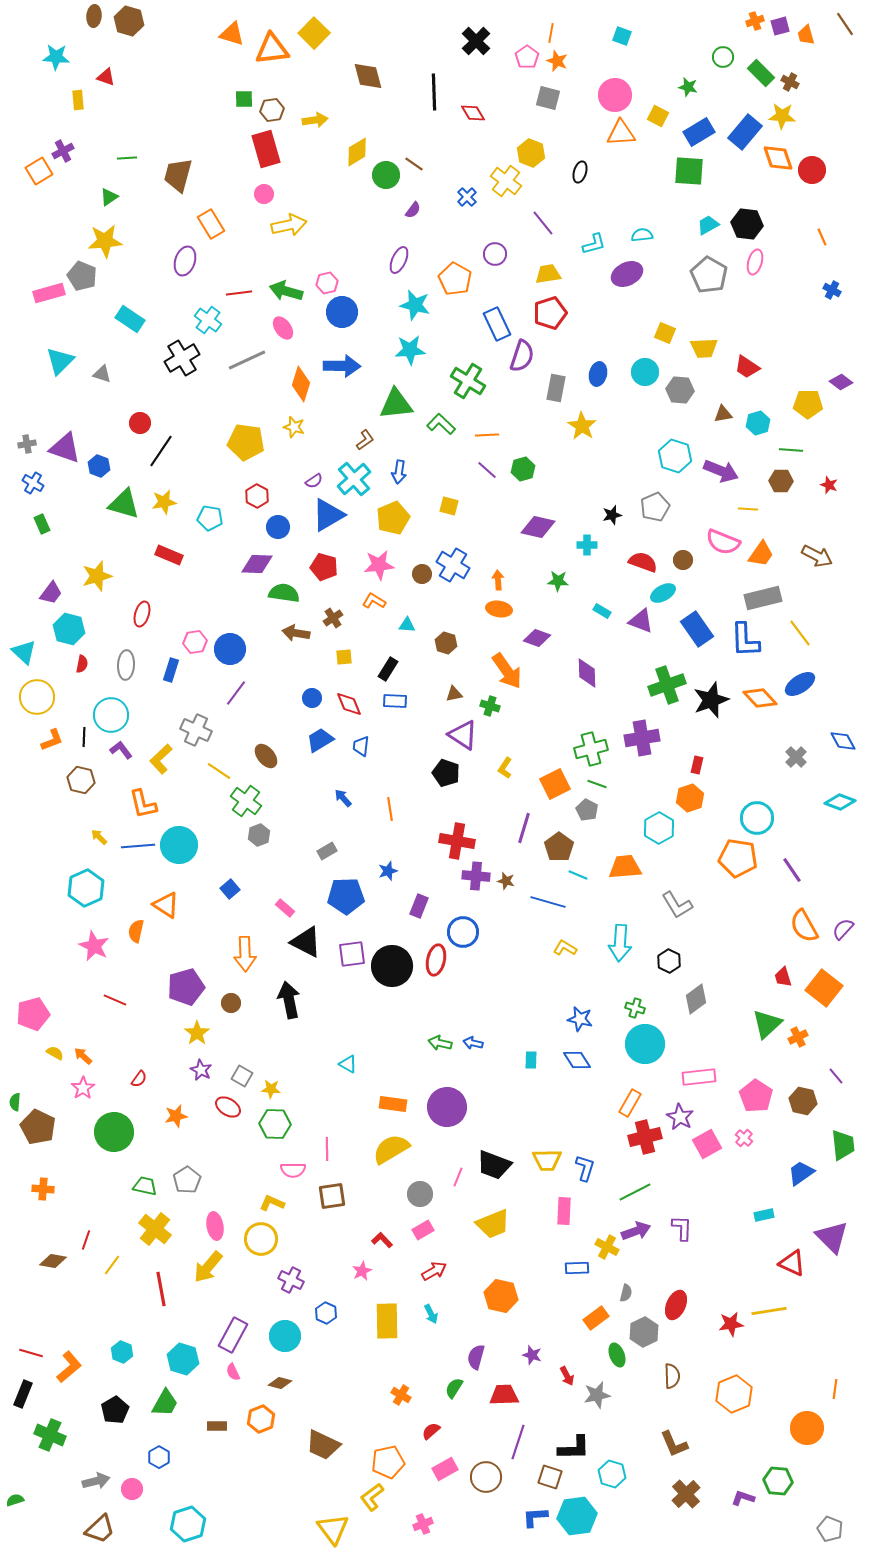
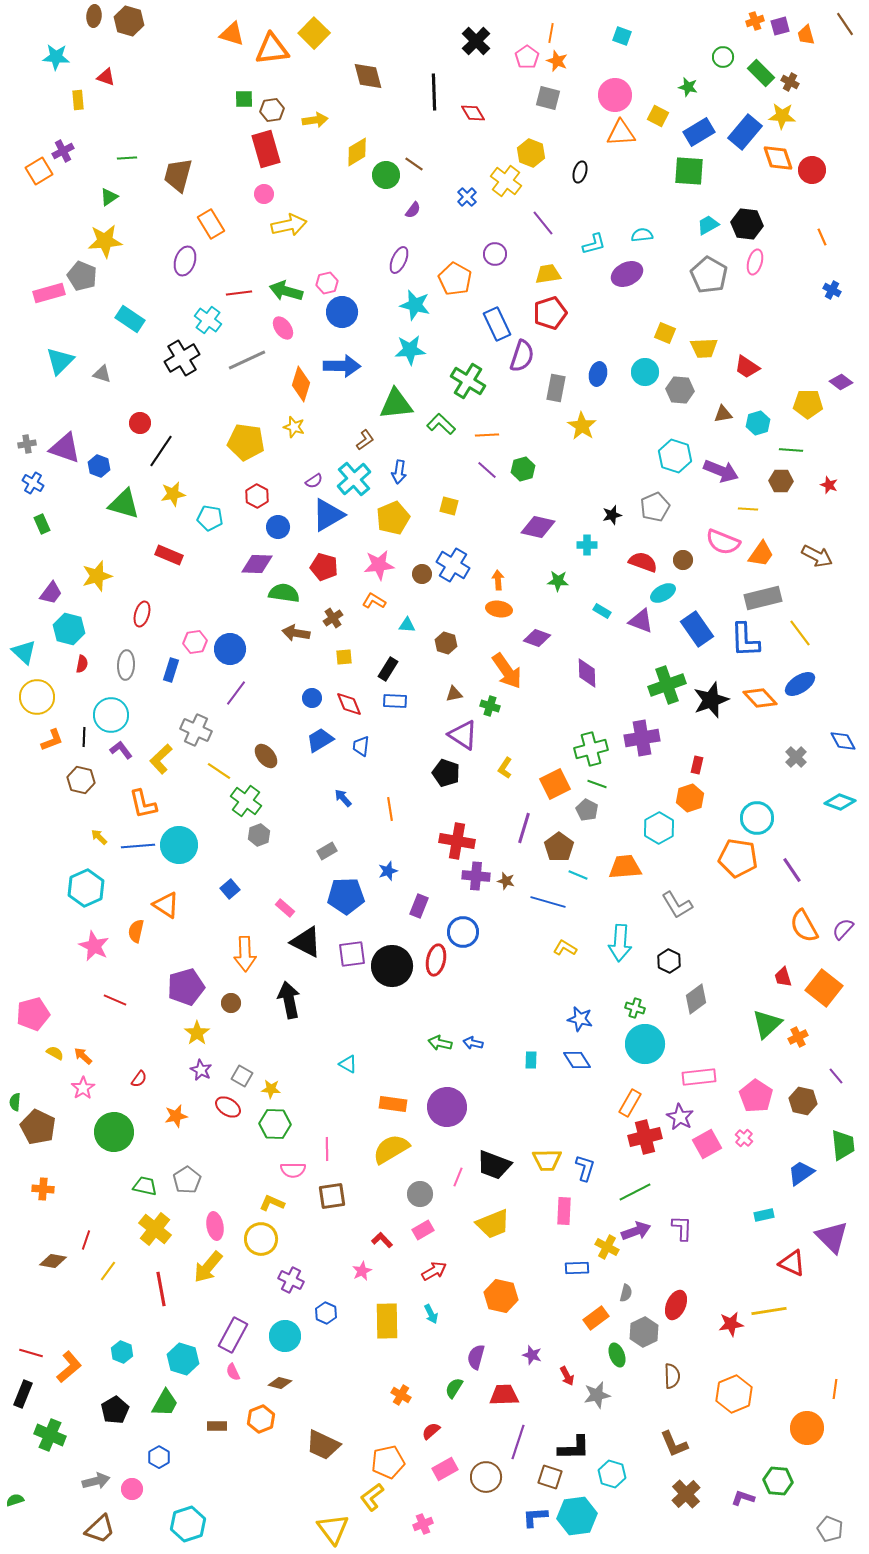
yellow star at (164, 502): moved 9 px right, 8 px up
yellow line at (112, 1265): moved 4 px left, 6 px down
